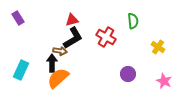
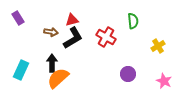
yellow cross: moved 1 px up; rotated 24 degrees clockwise
brown arrow: moved 9 px left, 19 px up
